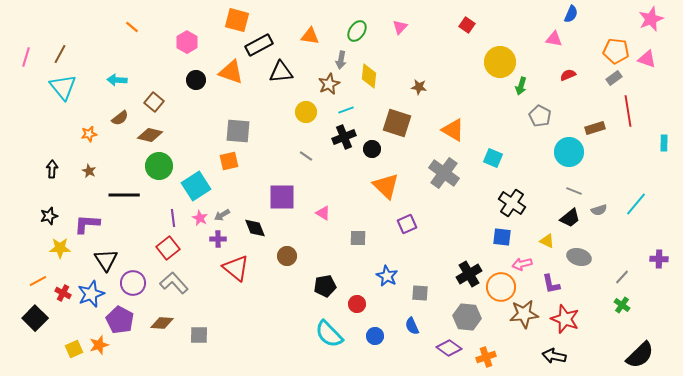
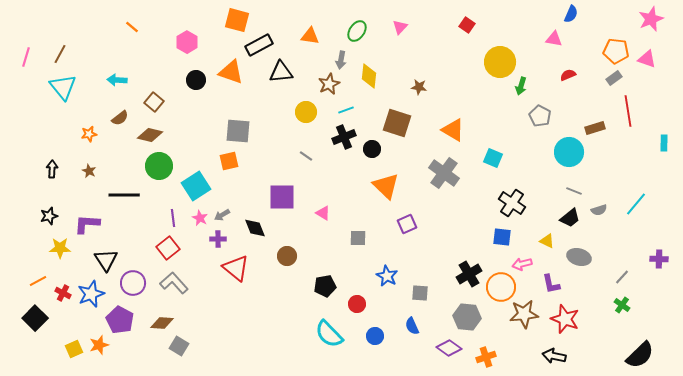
gray square at (199, 335): moved 20 px left, 11 px down; rotated 30 degrees clockwise
